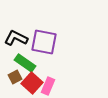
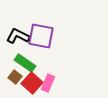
black L-shape: moved 2 px right, 2 px up
purple square: moved 3 px left, 6 px up
brown square: rotated 24 degrees counterclockwise
pink rectangle: moved 3 px up
